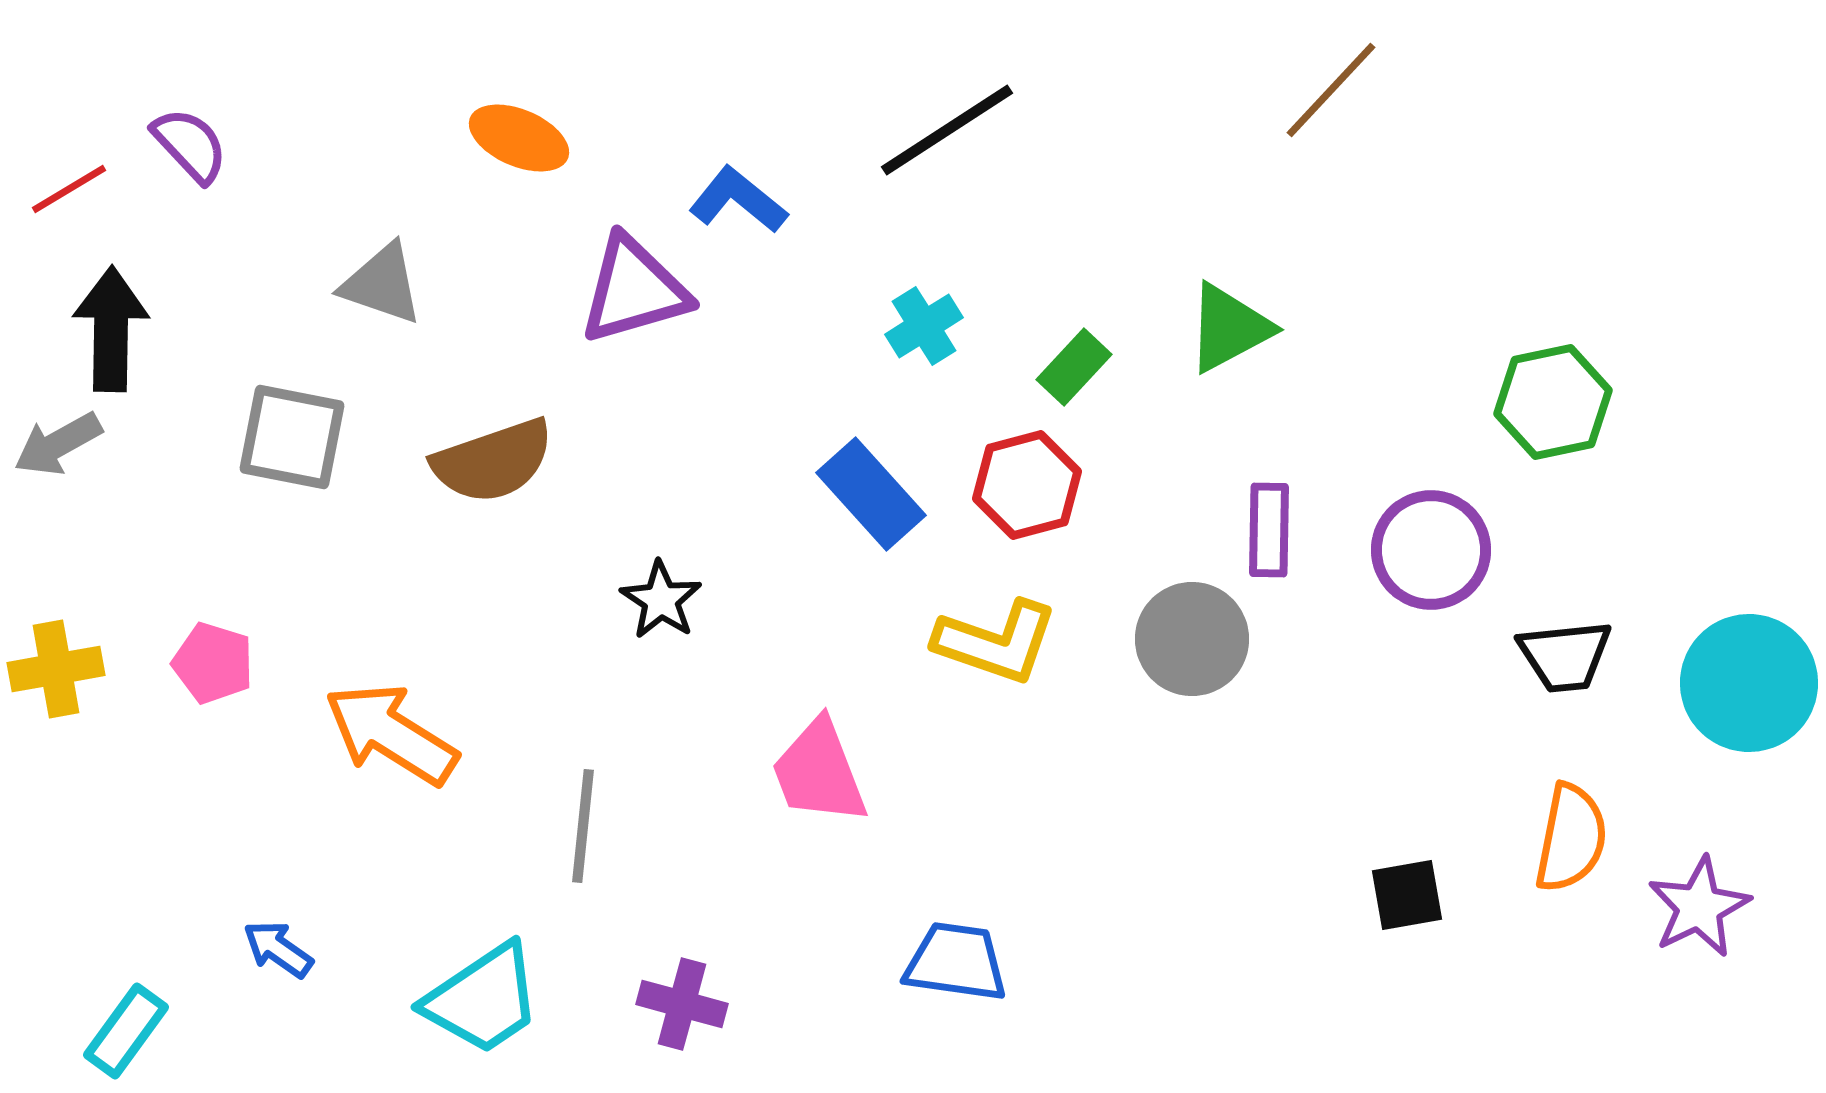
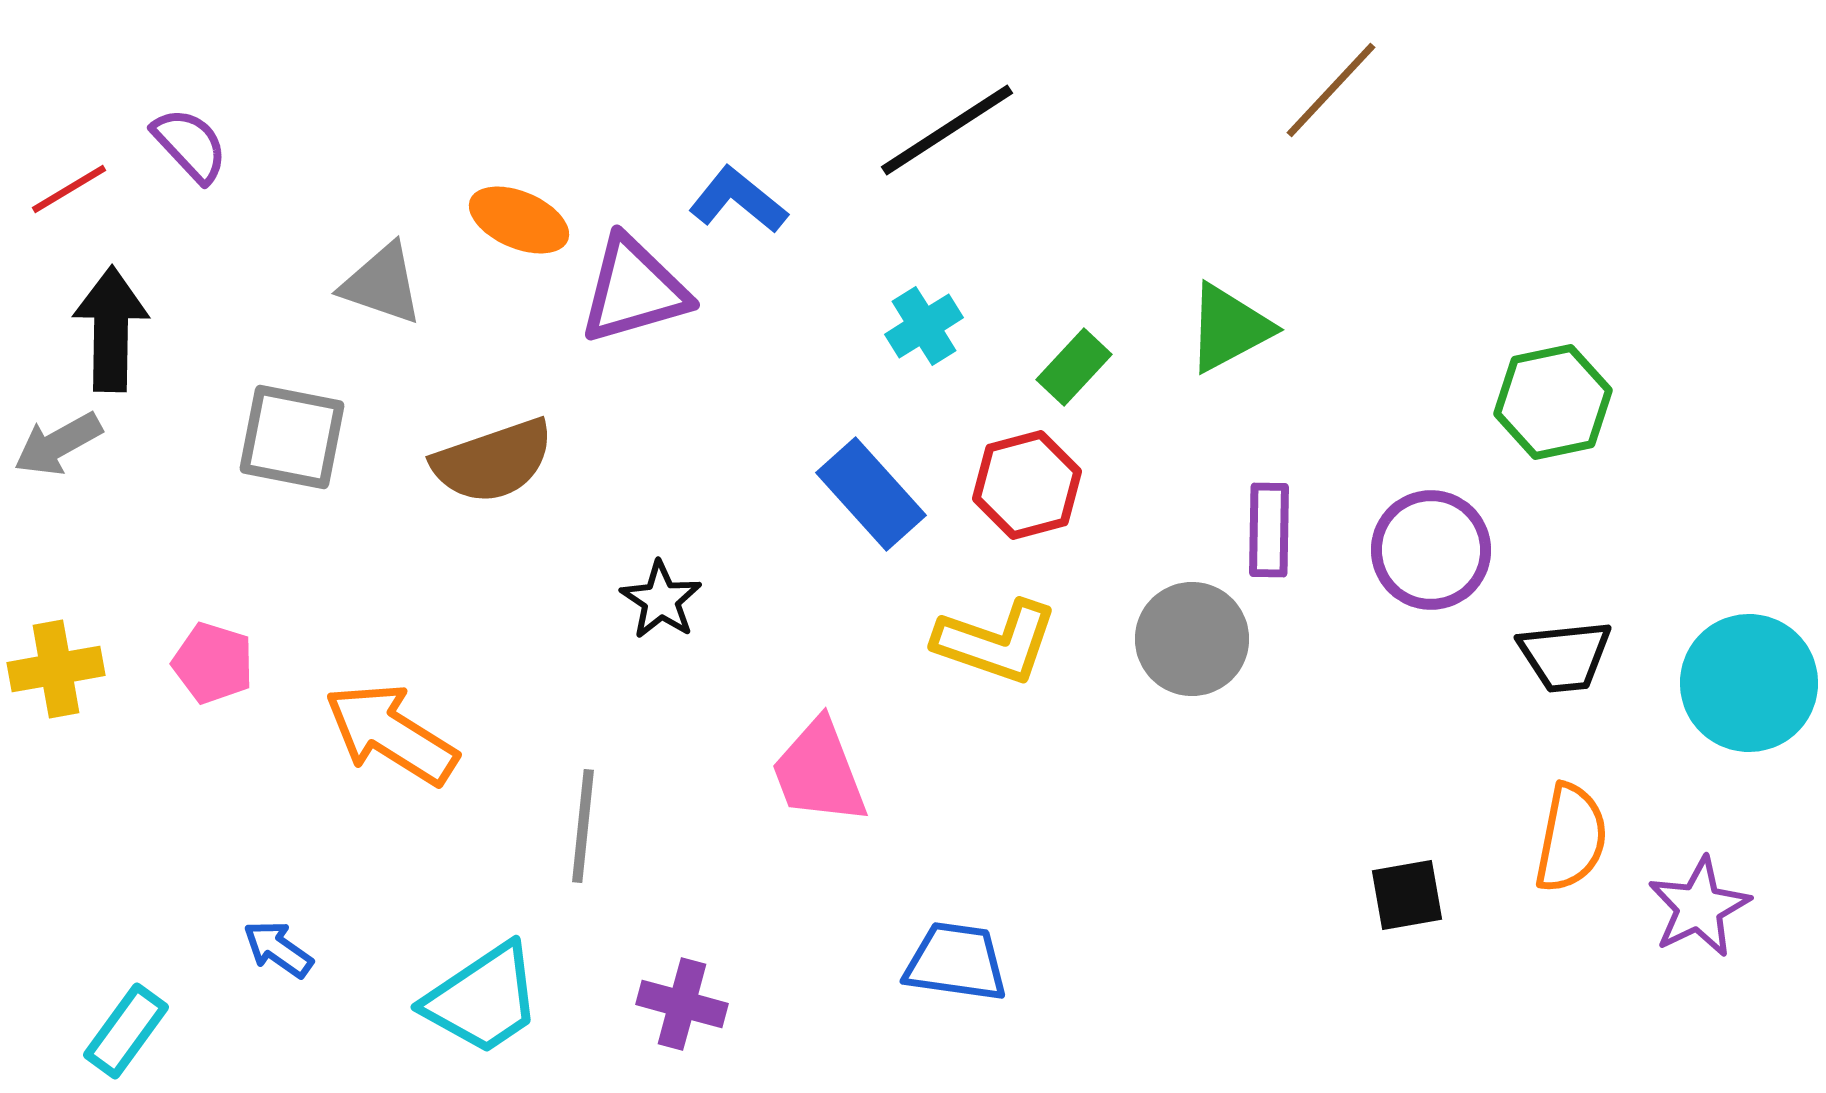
orange ellipse: moved 82 px down
